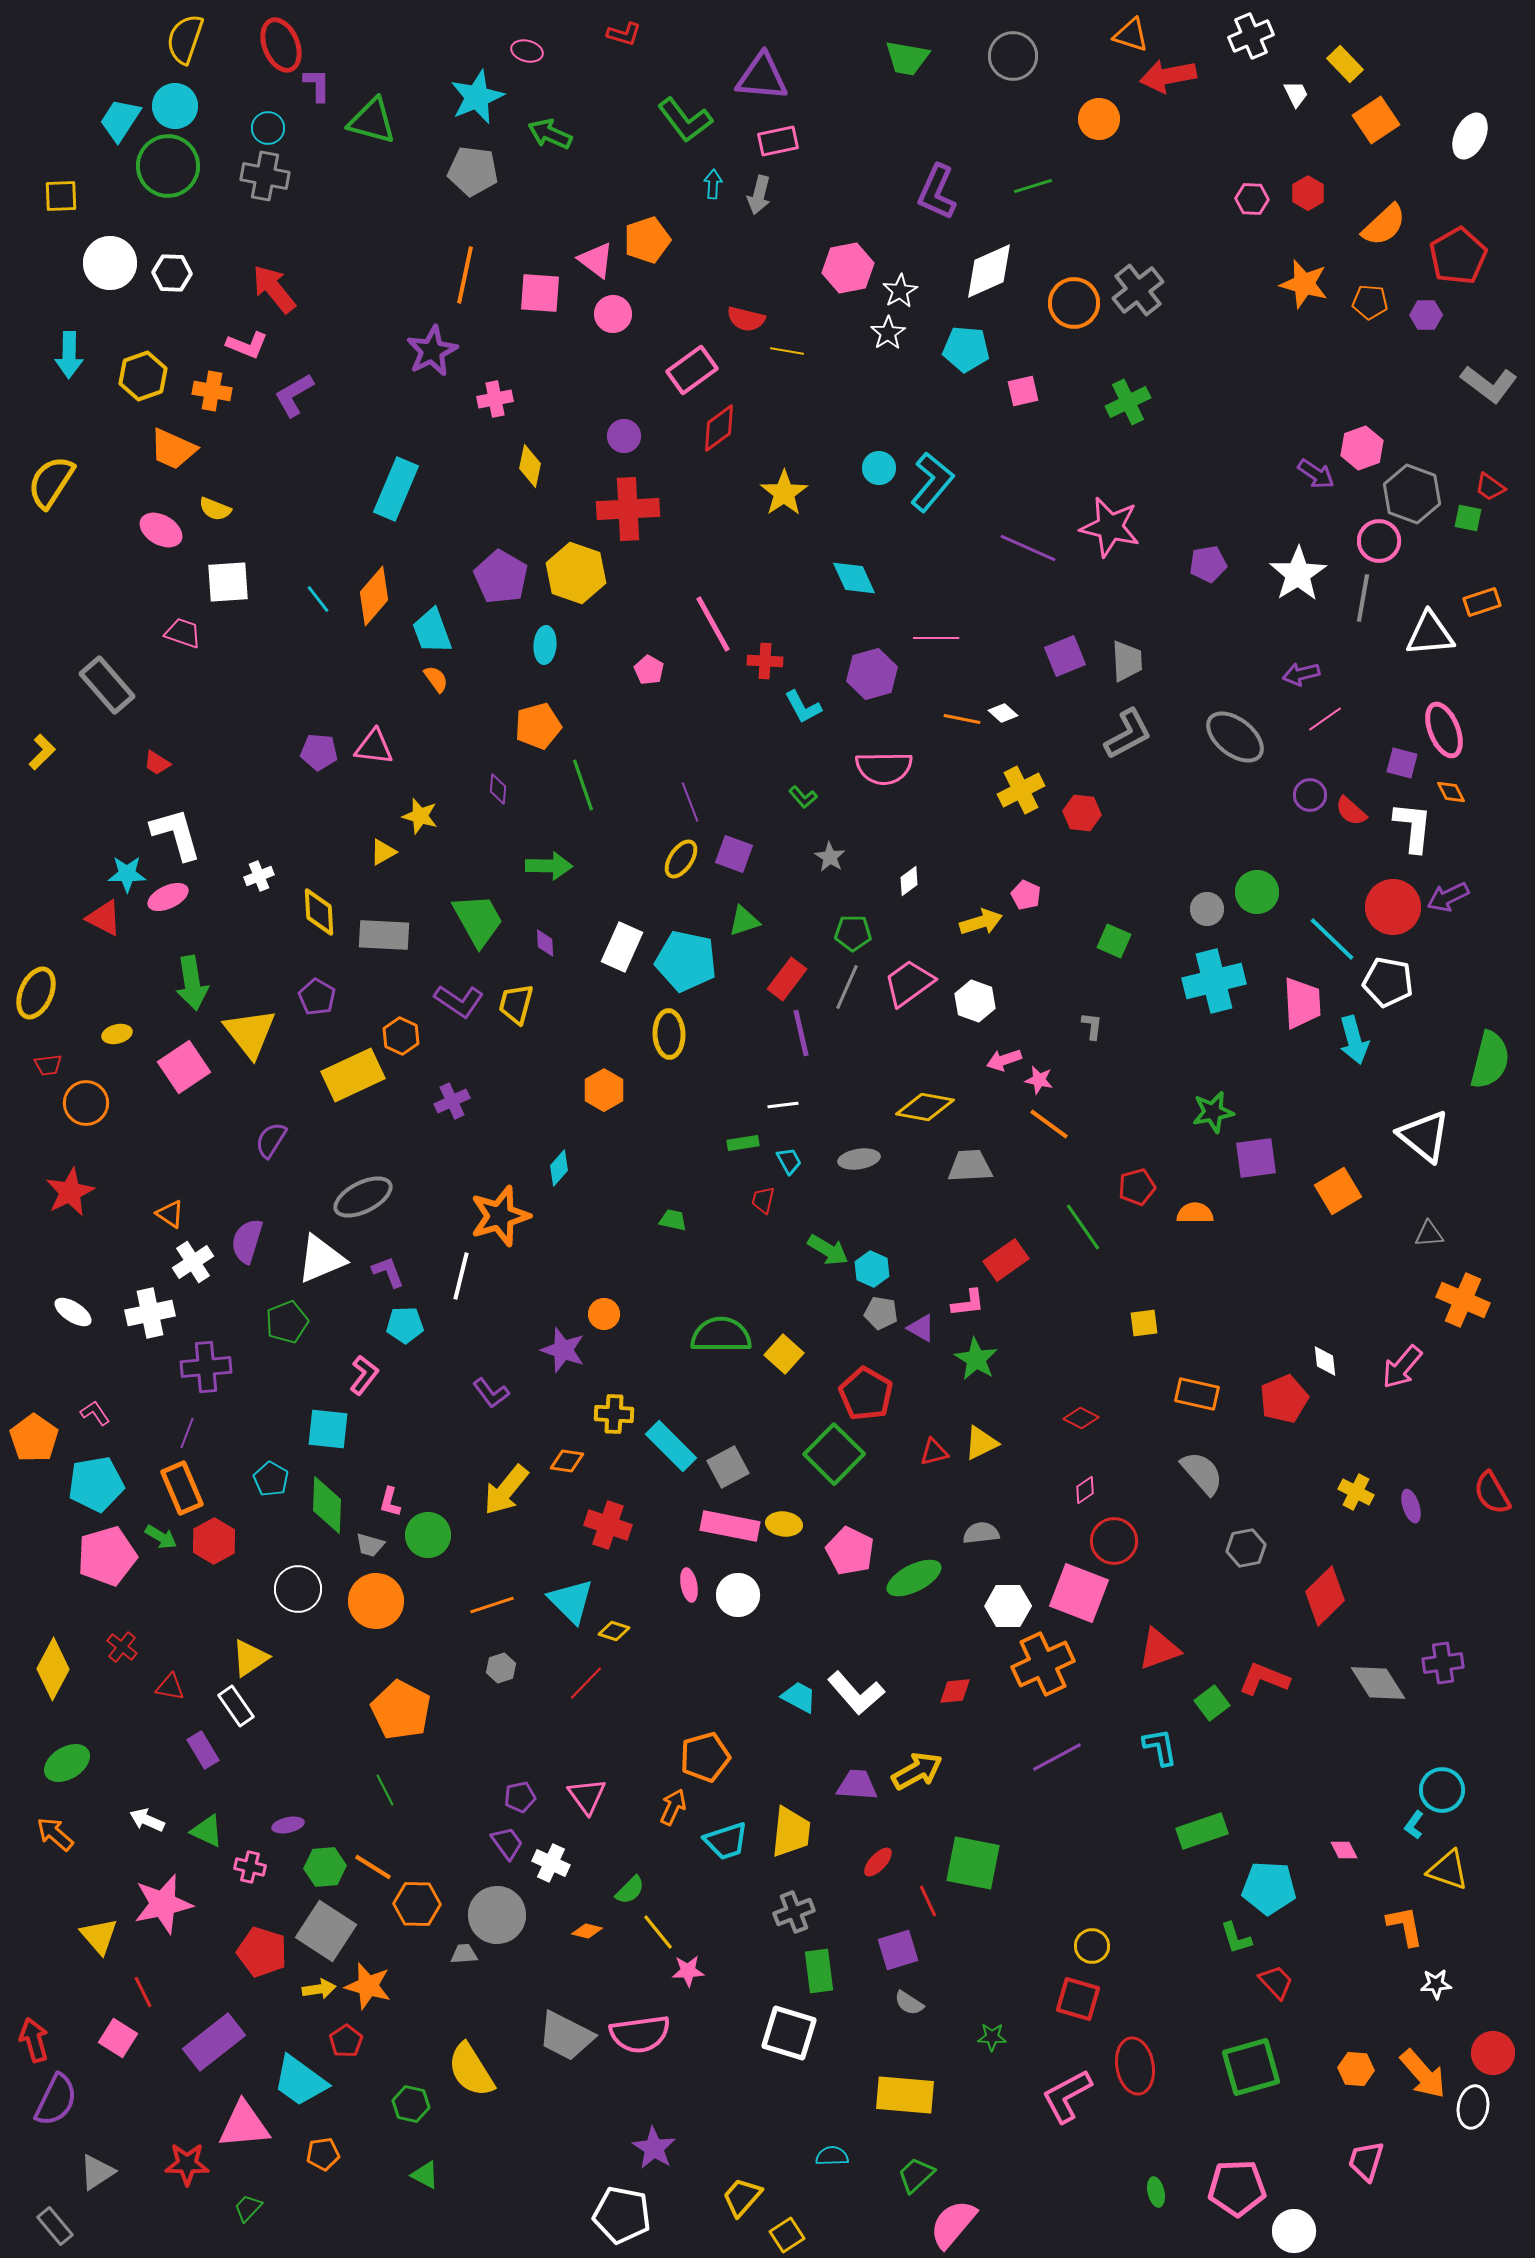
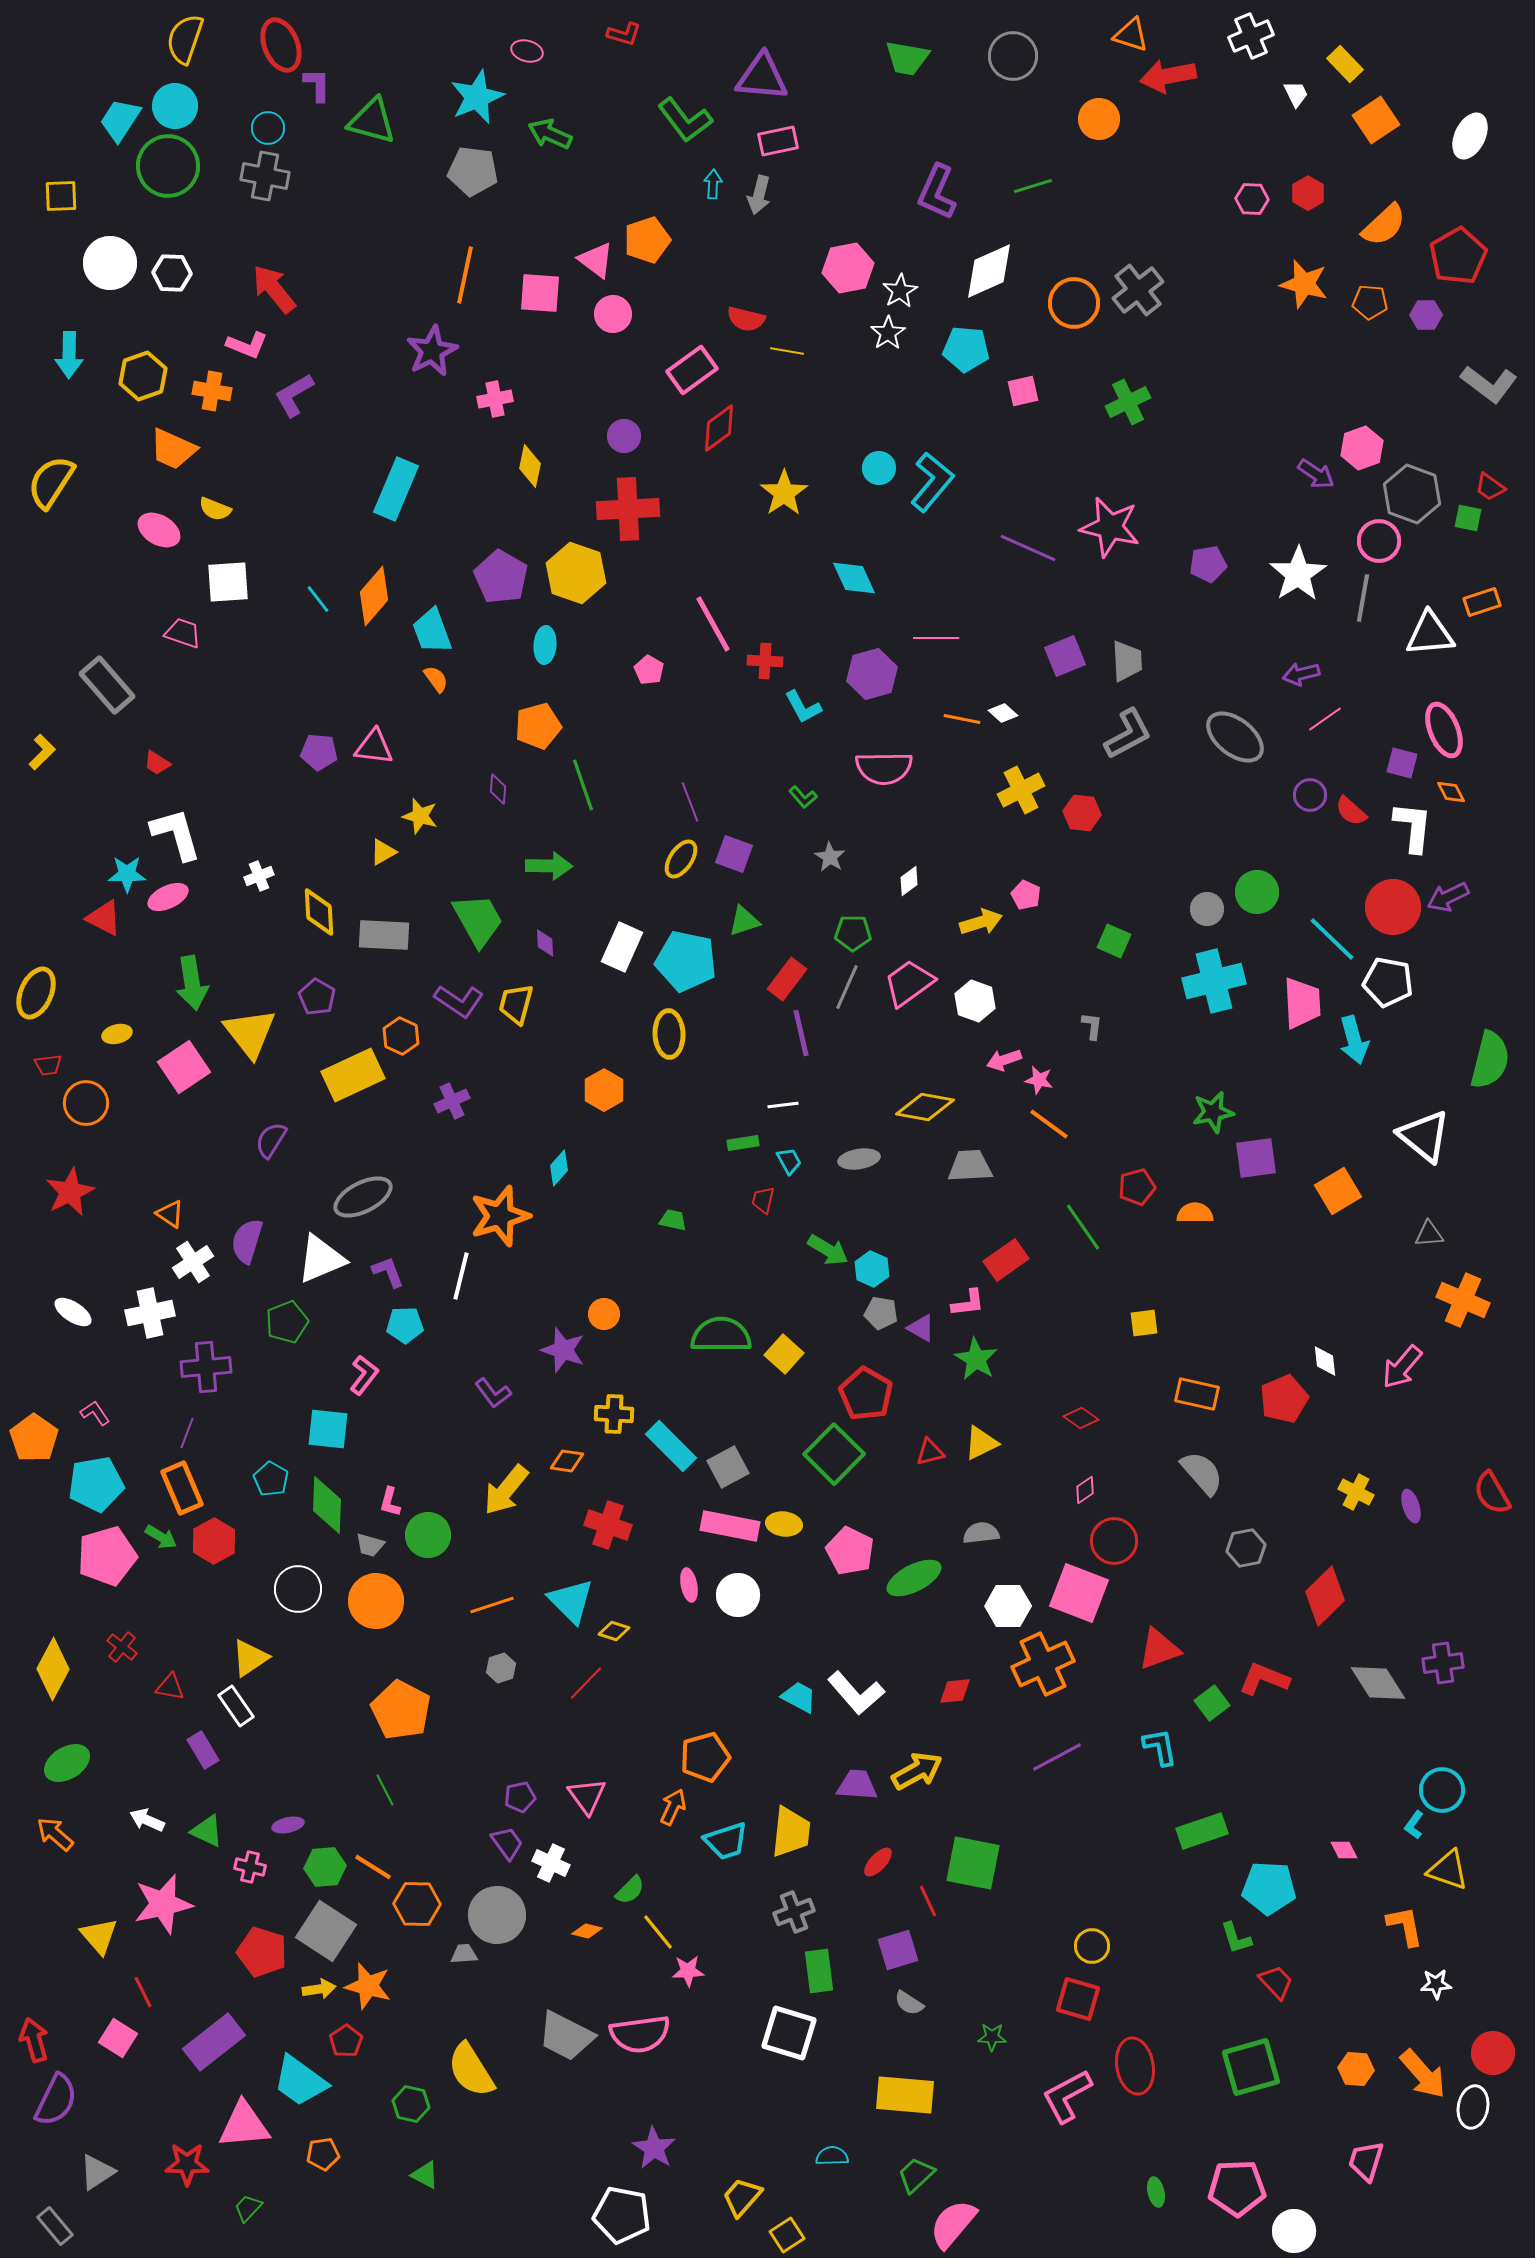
pink ellipse at (161, 530): moved 2 px left
purple L-shape at (491, 1393): moved 2 px right
red diamond at (1081, 1418): rotated 8 degrees clockwise
red triangle at (934, 1452): moved 4 px left
